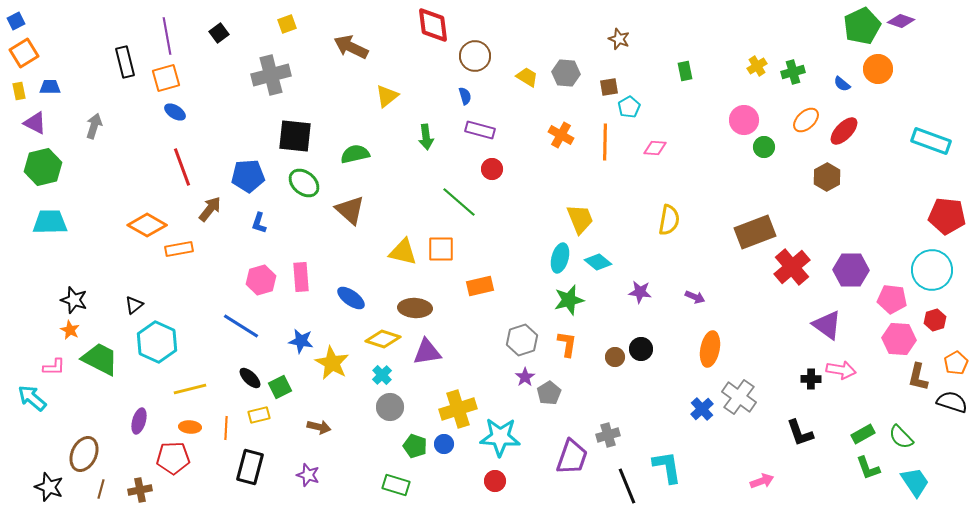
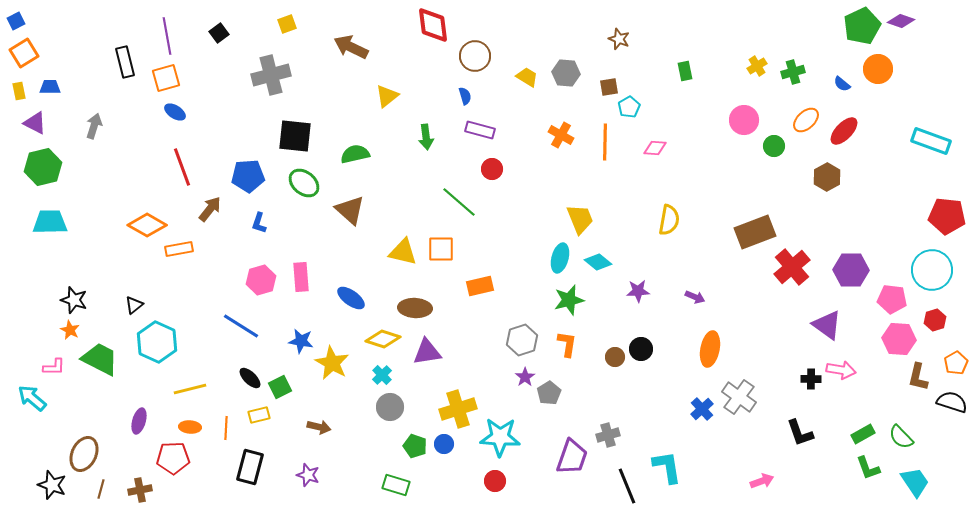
green circle at (764, 147): moved 10 px right, 1 px up
purple star at (640, 292): moved 2 px left, 1 px up; rotated 10 degrees counterclockwise
black star at (49, 487): moved 3 px right, 2 px up
